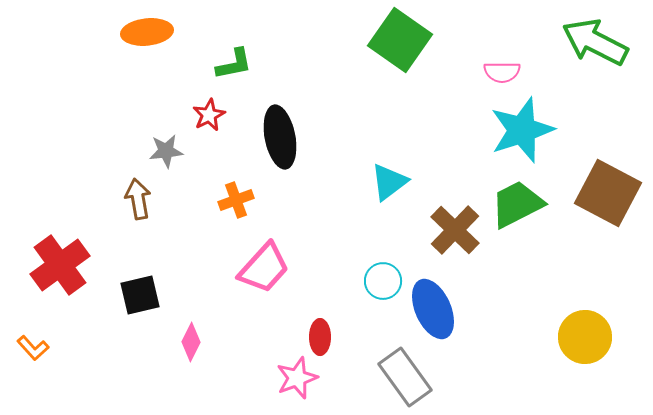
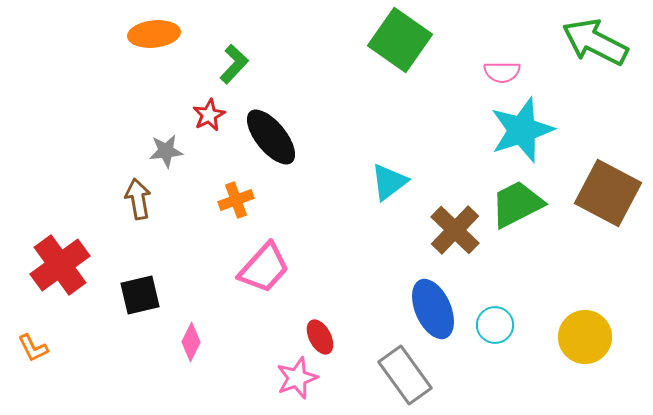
orange ellipse: moved 7 px right, 2 px down
green L-shape: rotated 36 degrees counterclockwise
black ellipse: moved 9 px left; rotated 28 degrees counterclockwise
cyan circle: moved 112 px right, 44 px down
red ellipse: rotated 28 degrees counterclockwise
orange L-shape: rotated 16 degrees clockwise
gray rectangle: moved 2 px up
